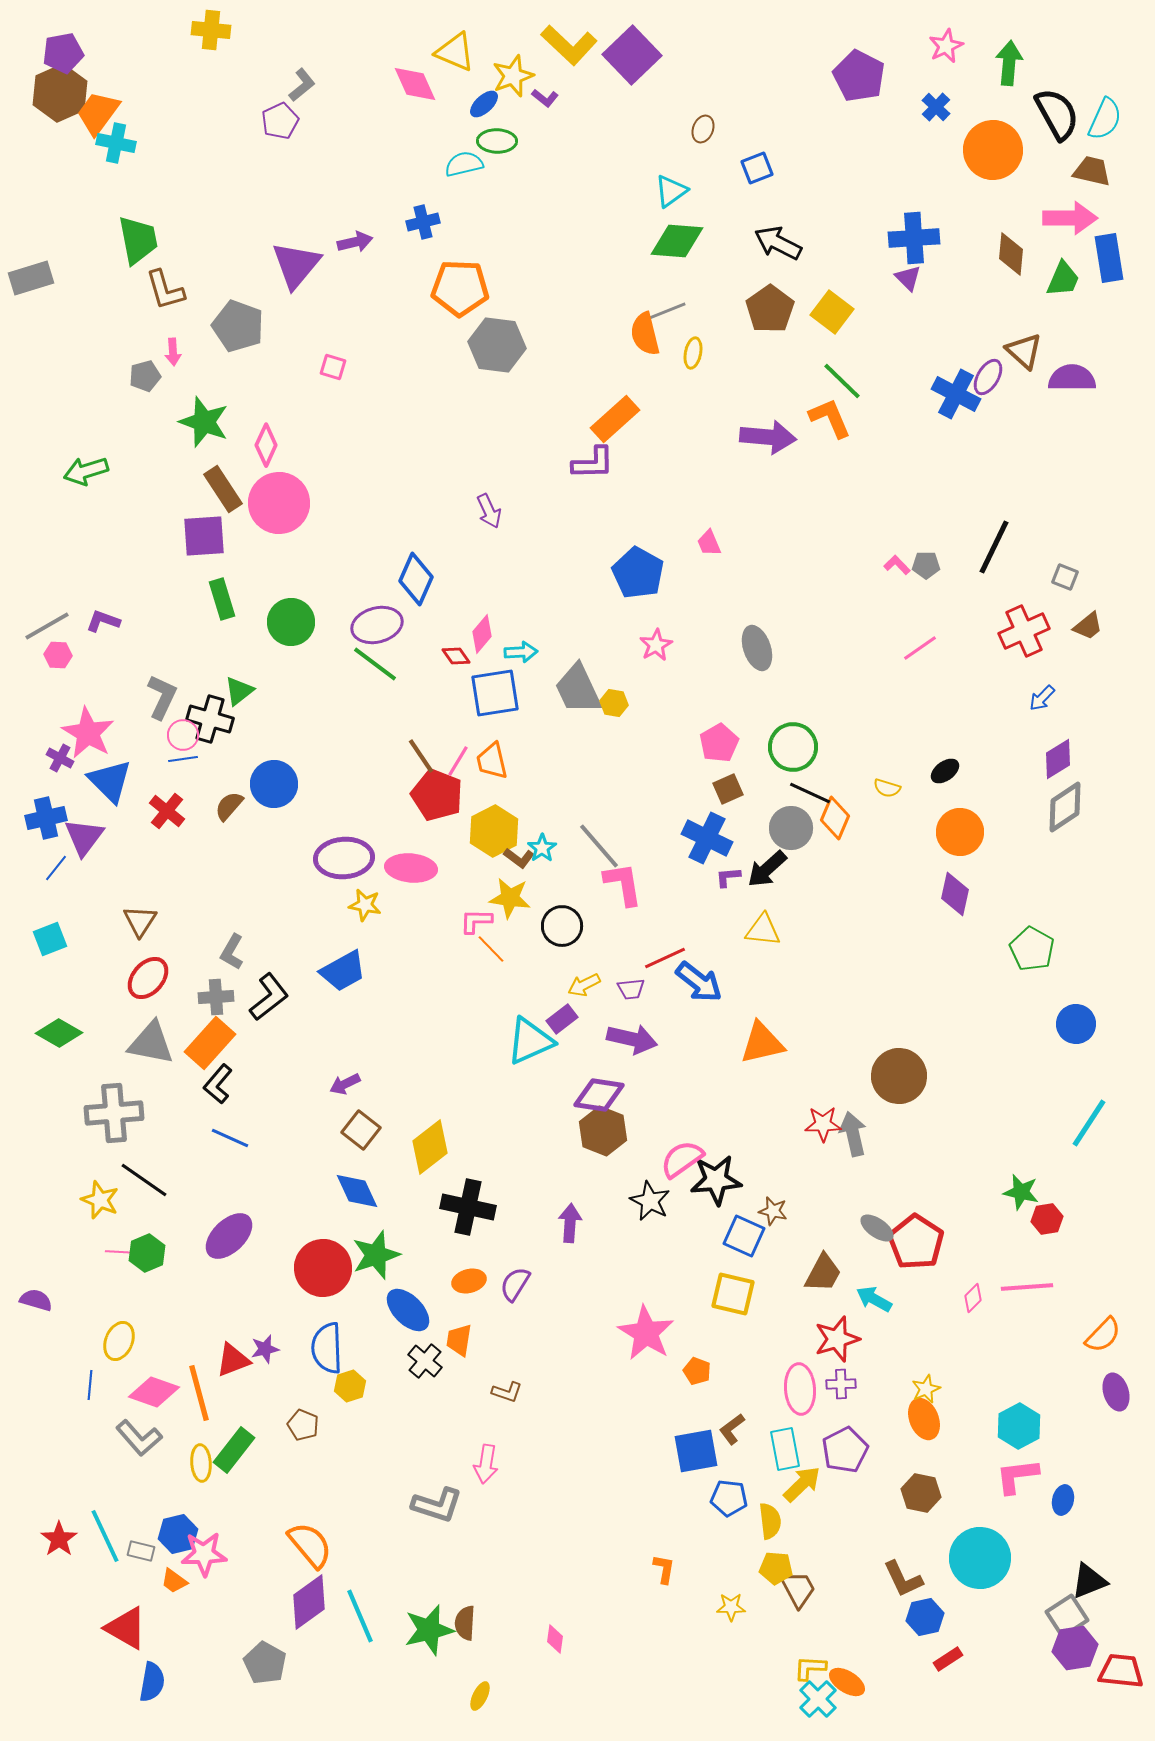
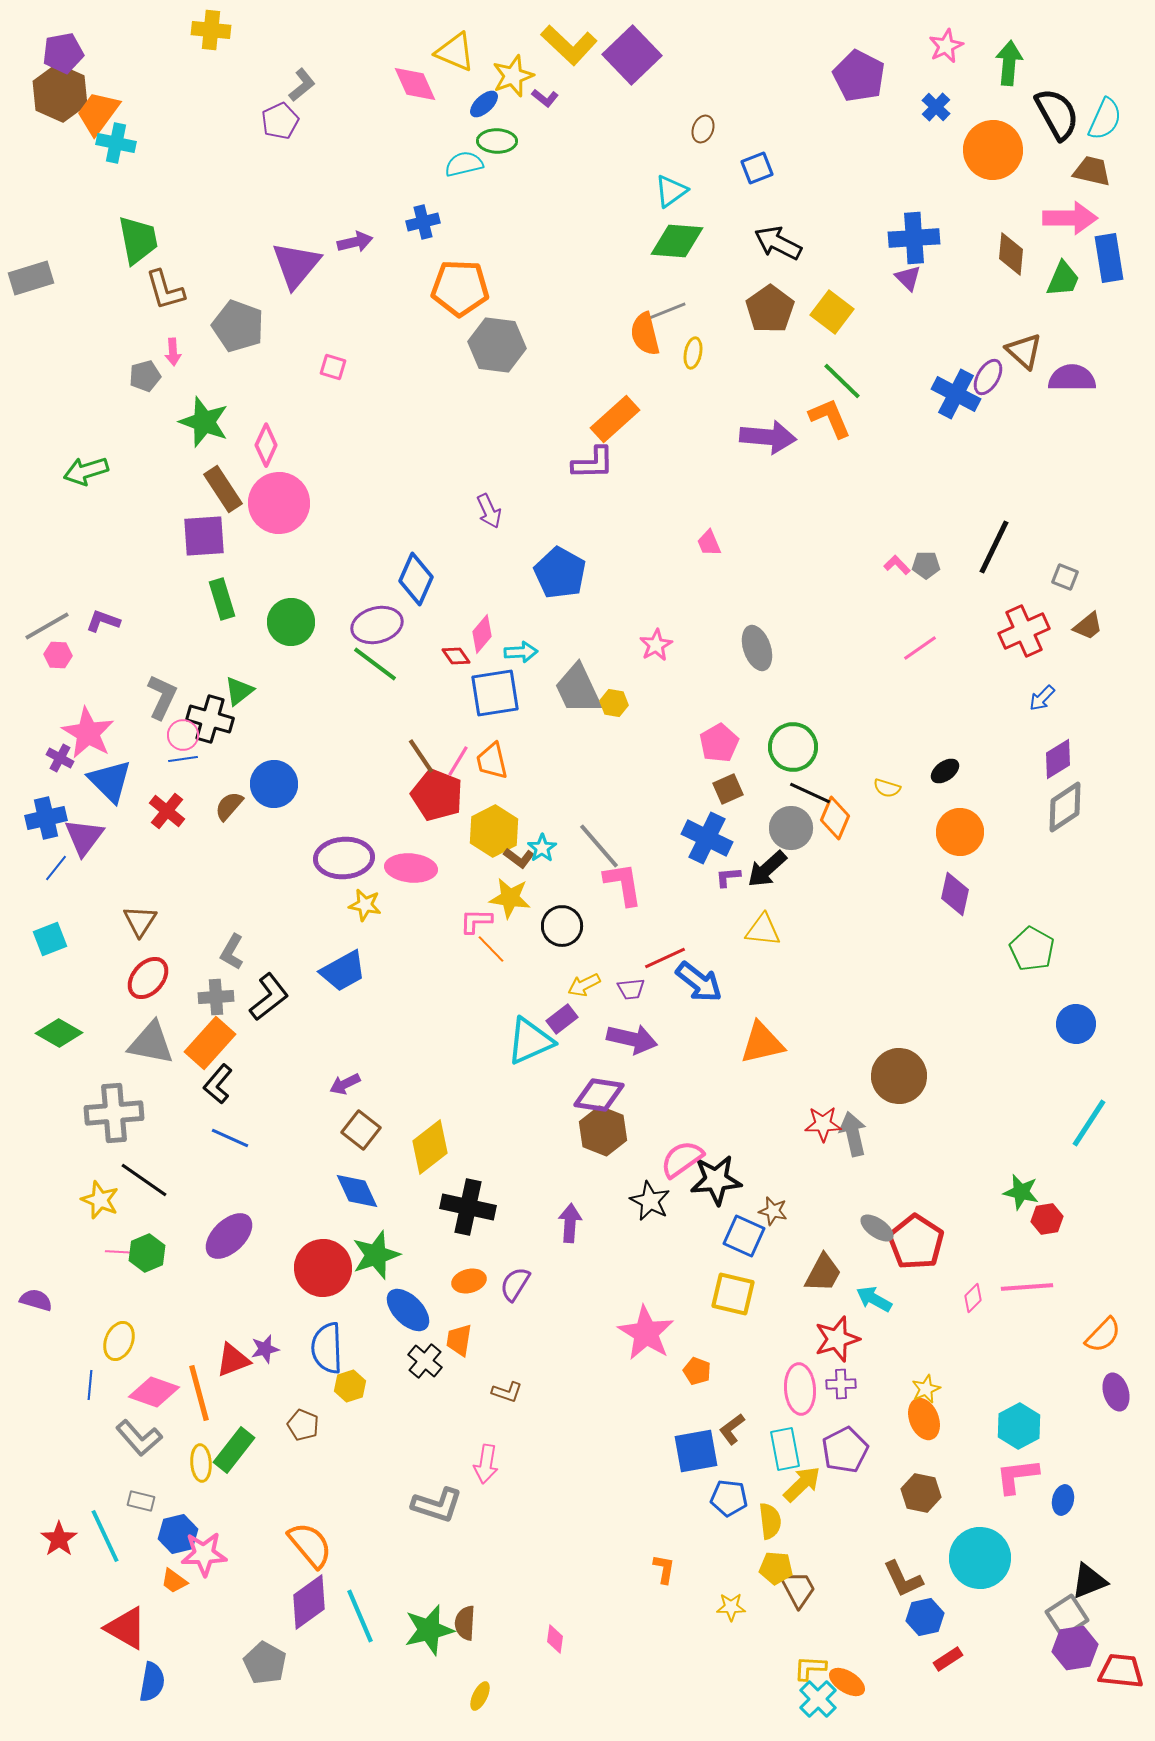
brown hexagon at (60, 93): rotated 12 degrees counterclockwise
blue pentagon at (638, 573): moved 78 px left
gray rectangle at (141, 1551): moved 50 px up
